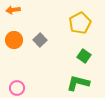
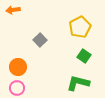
yellow pentagon: moved 4 px down
orange circle: moved 4 px right, 27 px down
